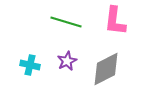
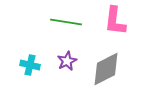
green line: rotated 8 degrees counterclockwise
